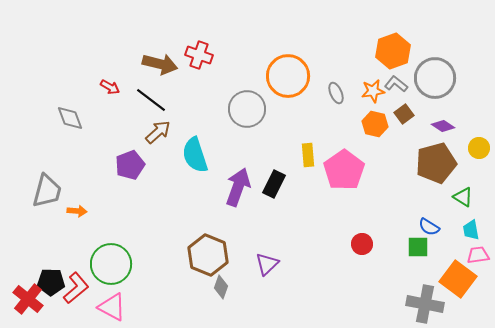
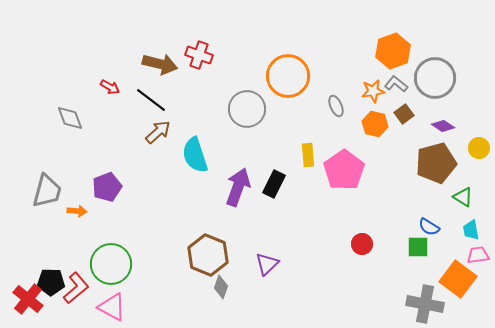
gray ellipse at (336, 93): moved 13 px down
purple pentagon at (130, 165): moved 23 px left, 22 px down
